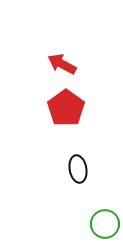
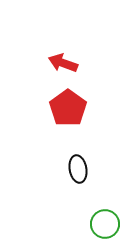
red arrow: moved 1 px right, 1 px up; rotated 8 degrees counterclockwise
red pentagon: moved 2 px right
